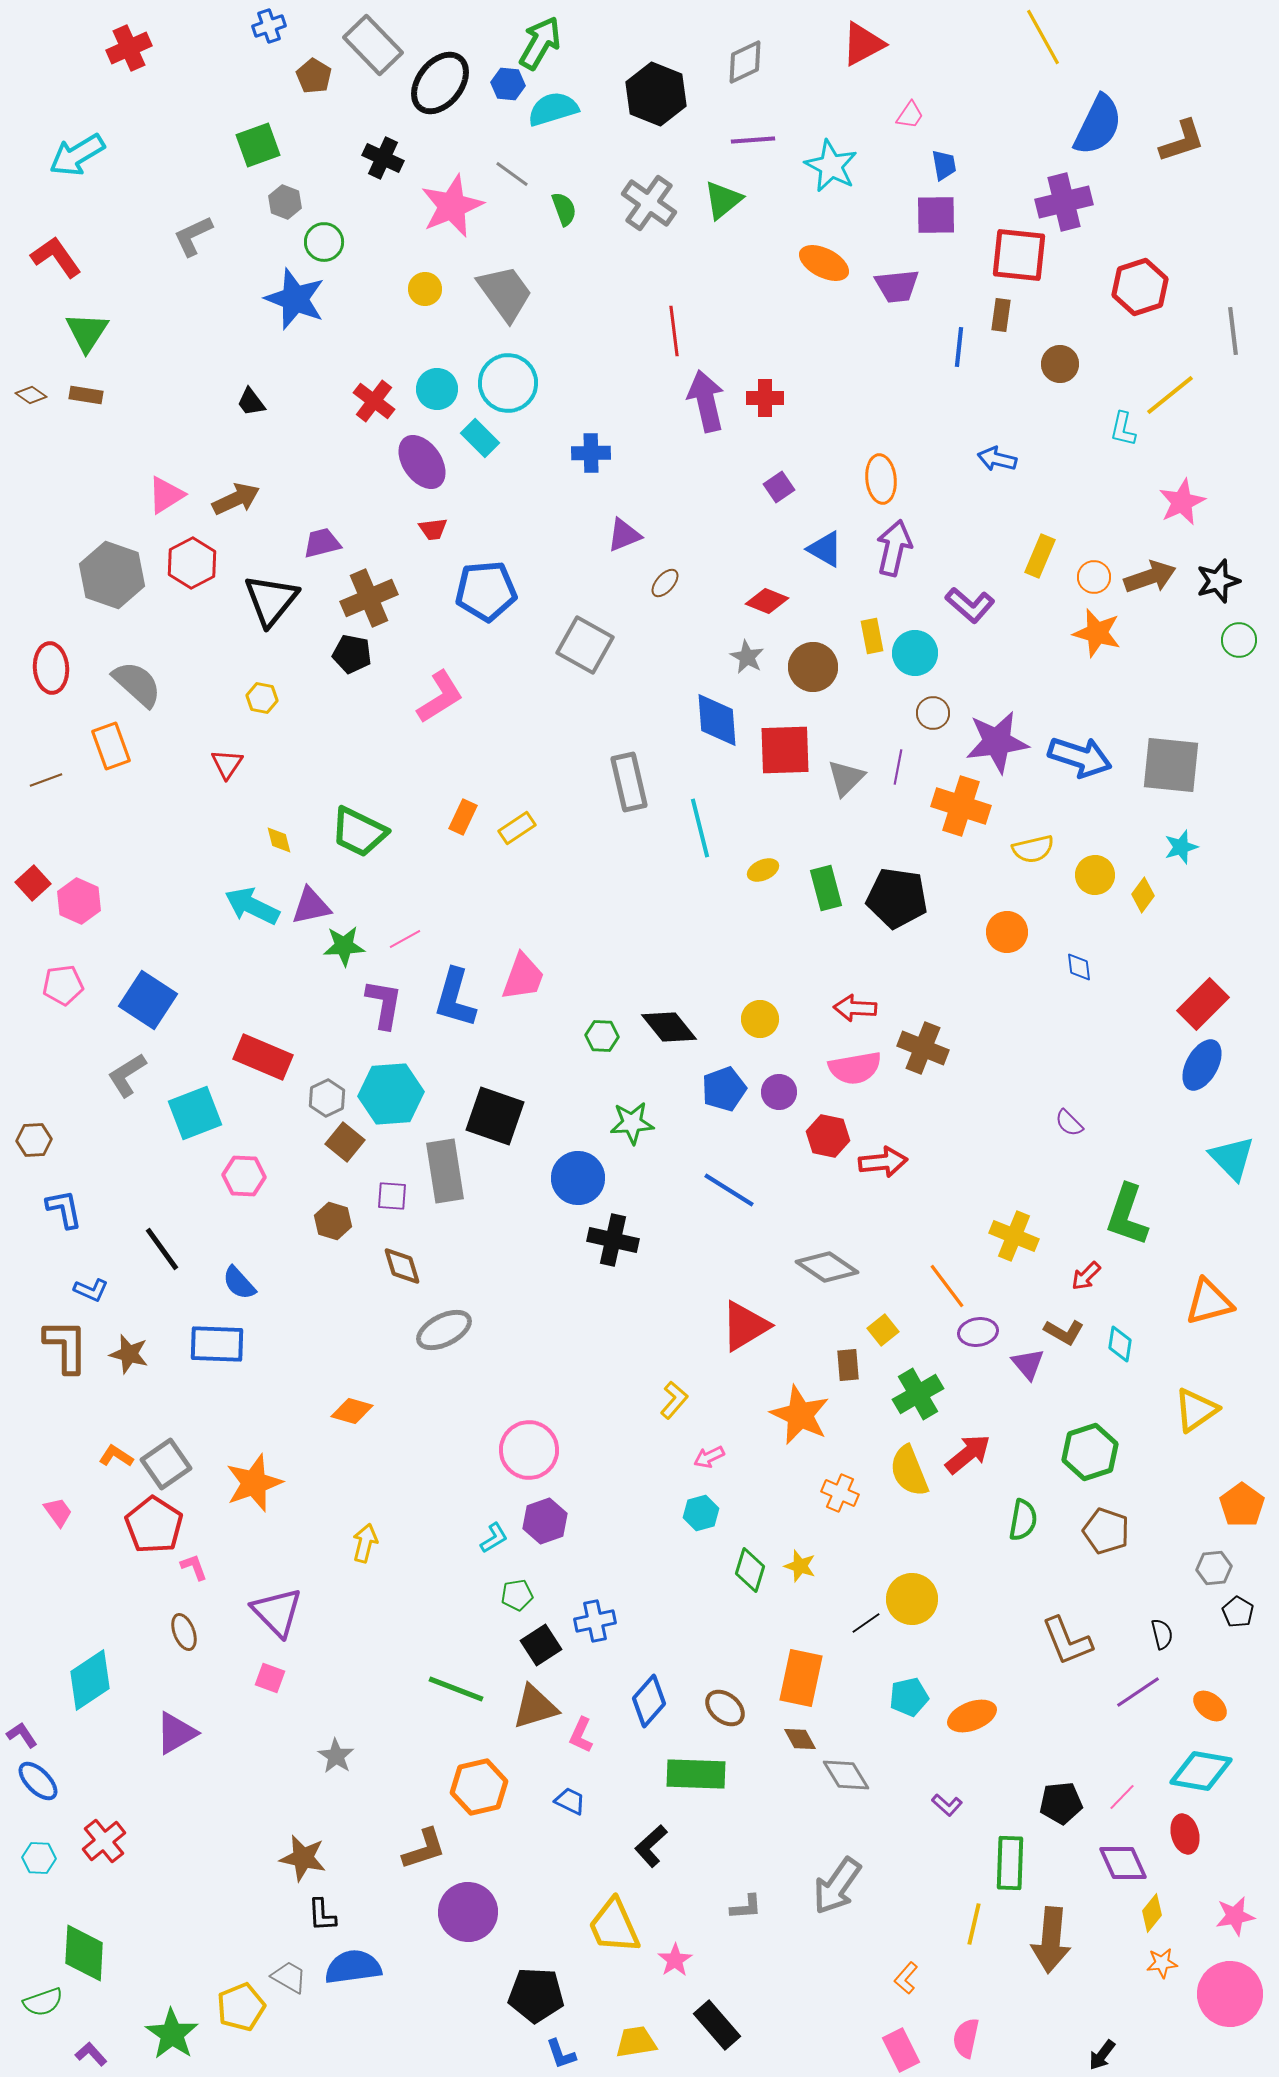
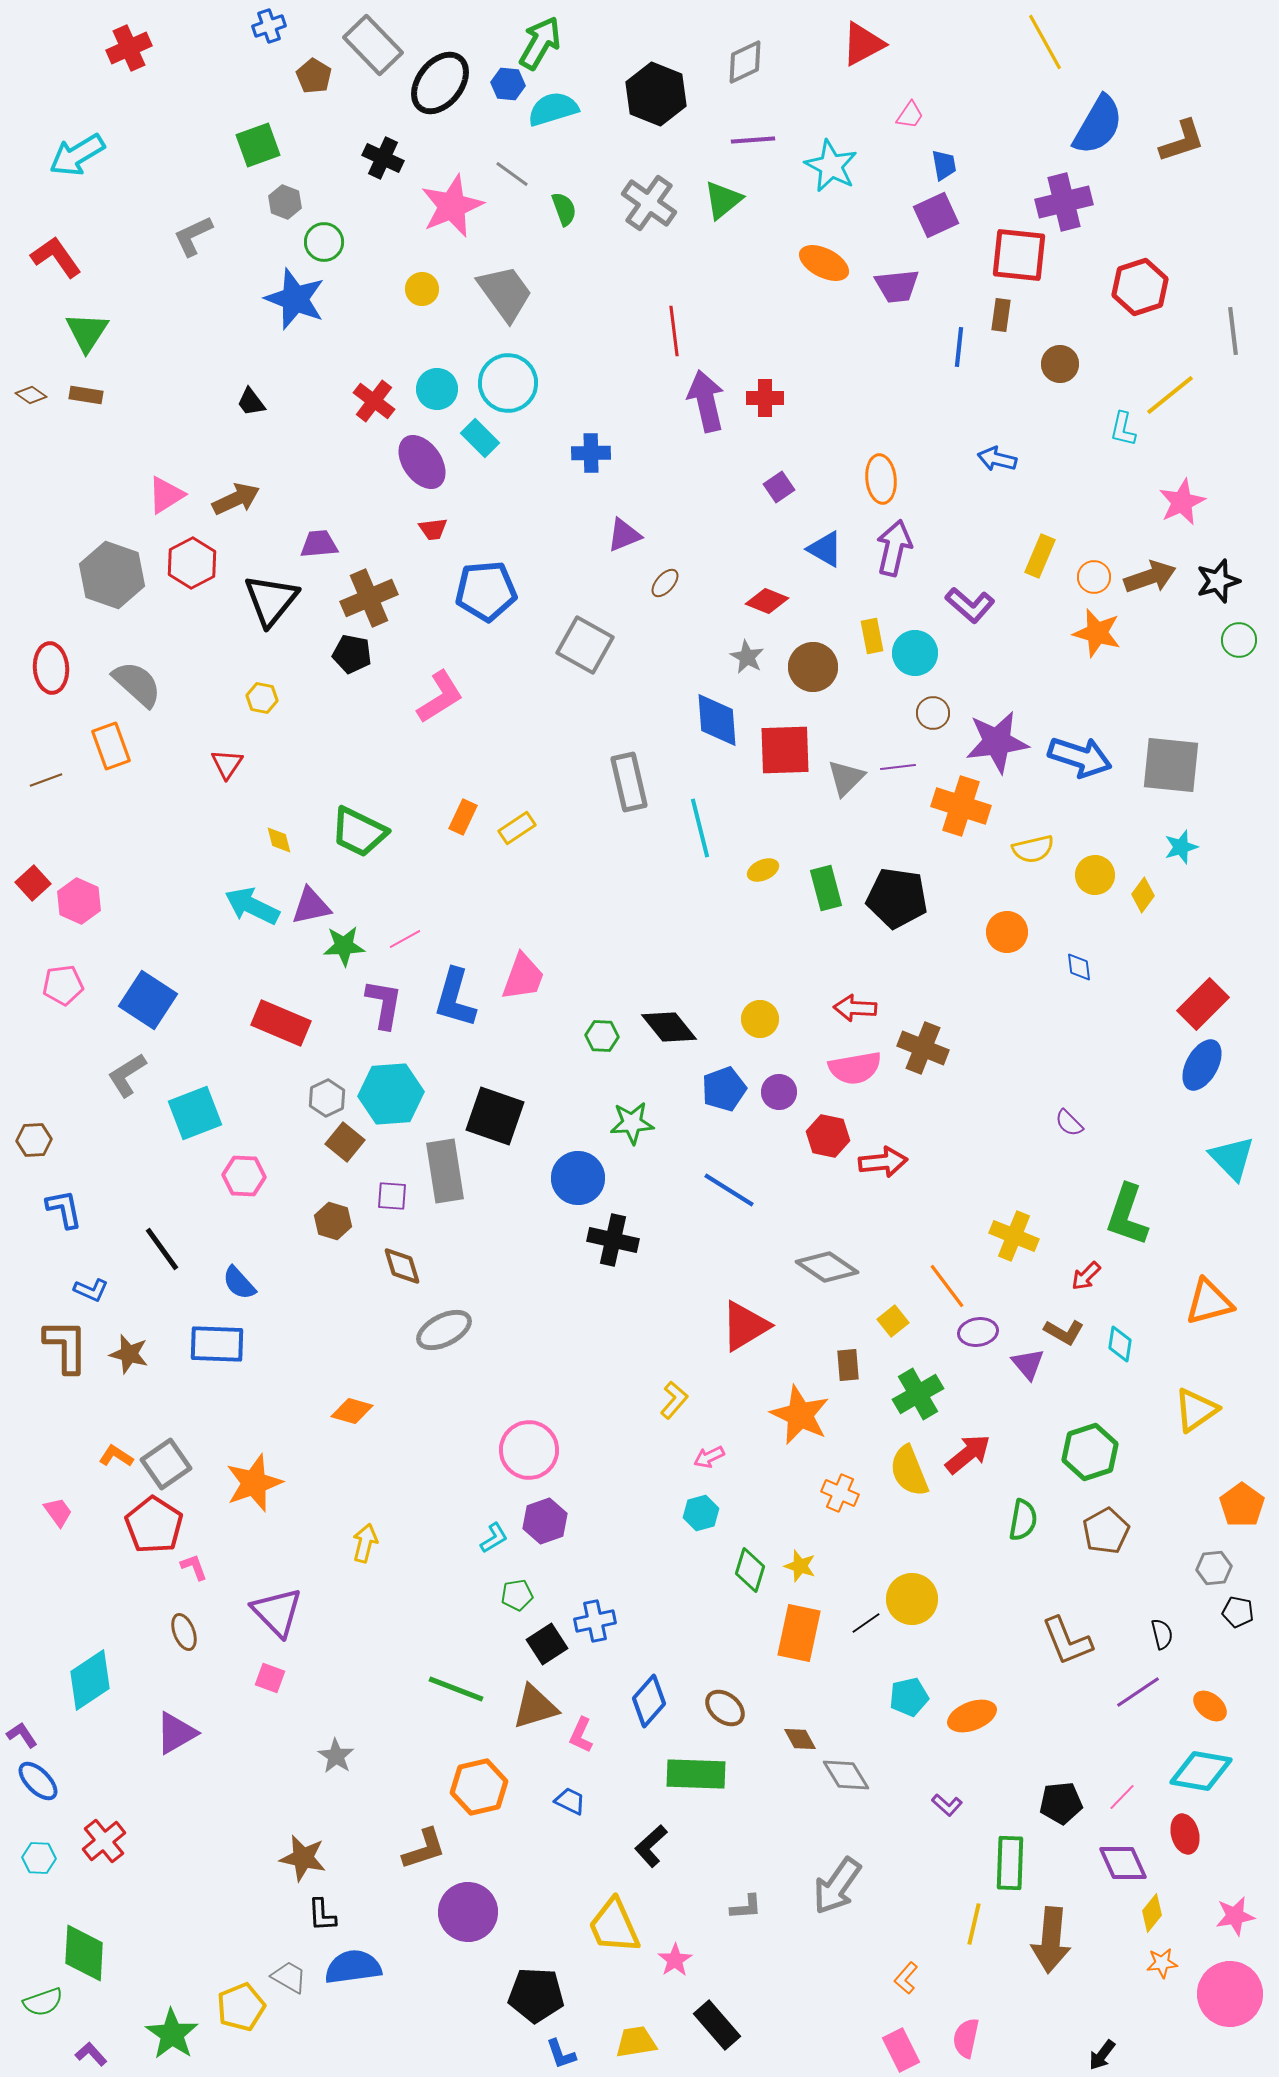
yellow line at (1043, 37): moved 2 px right, 5 px down
blue semicircle at (1098, 125): rotated 4 degrees clockwise
purple square at (936, 215): rotated 24 degrees counterclockwise
yellow circle at (425, 289): moved 3 px left
purple trapezoid at (322, 543): moved 3 px left, 1 px down; rotated 9 degrees clockwise
purple line at (898, 767): rotated 72 degrees clockwise
red rectangle at (263, 1057): moved 18 px right, 34 px up
yellow square at (883, 1330): moved 10 px right, 9 px up
brown pentagon at (1106, 1531): rotated 24 degrees clockwise
black pentagon at (1238, 1612): rotated 20 degrees counterclockwise
black square at (541, 1645): moved 6 px right, 1 px up
orange rectangle at (801, 1678): moved 2 px left, 45 px up
